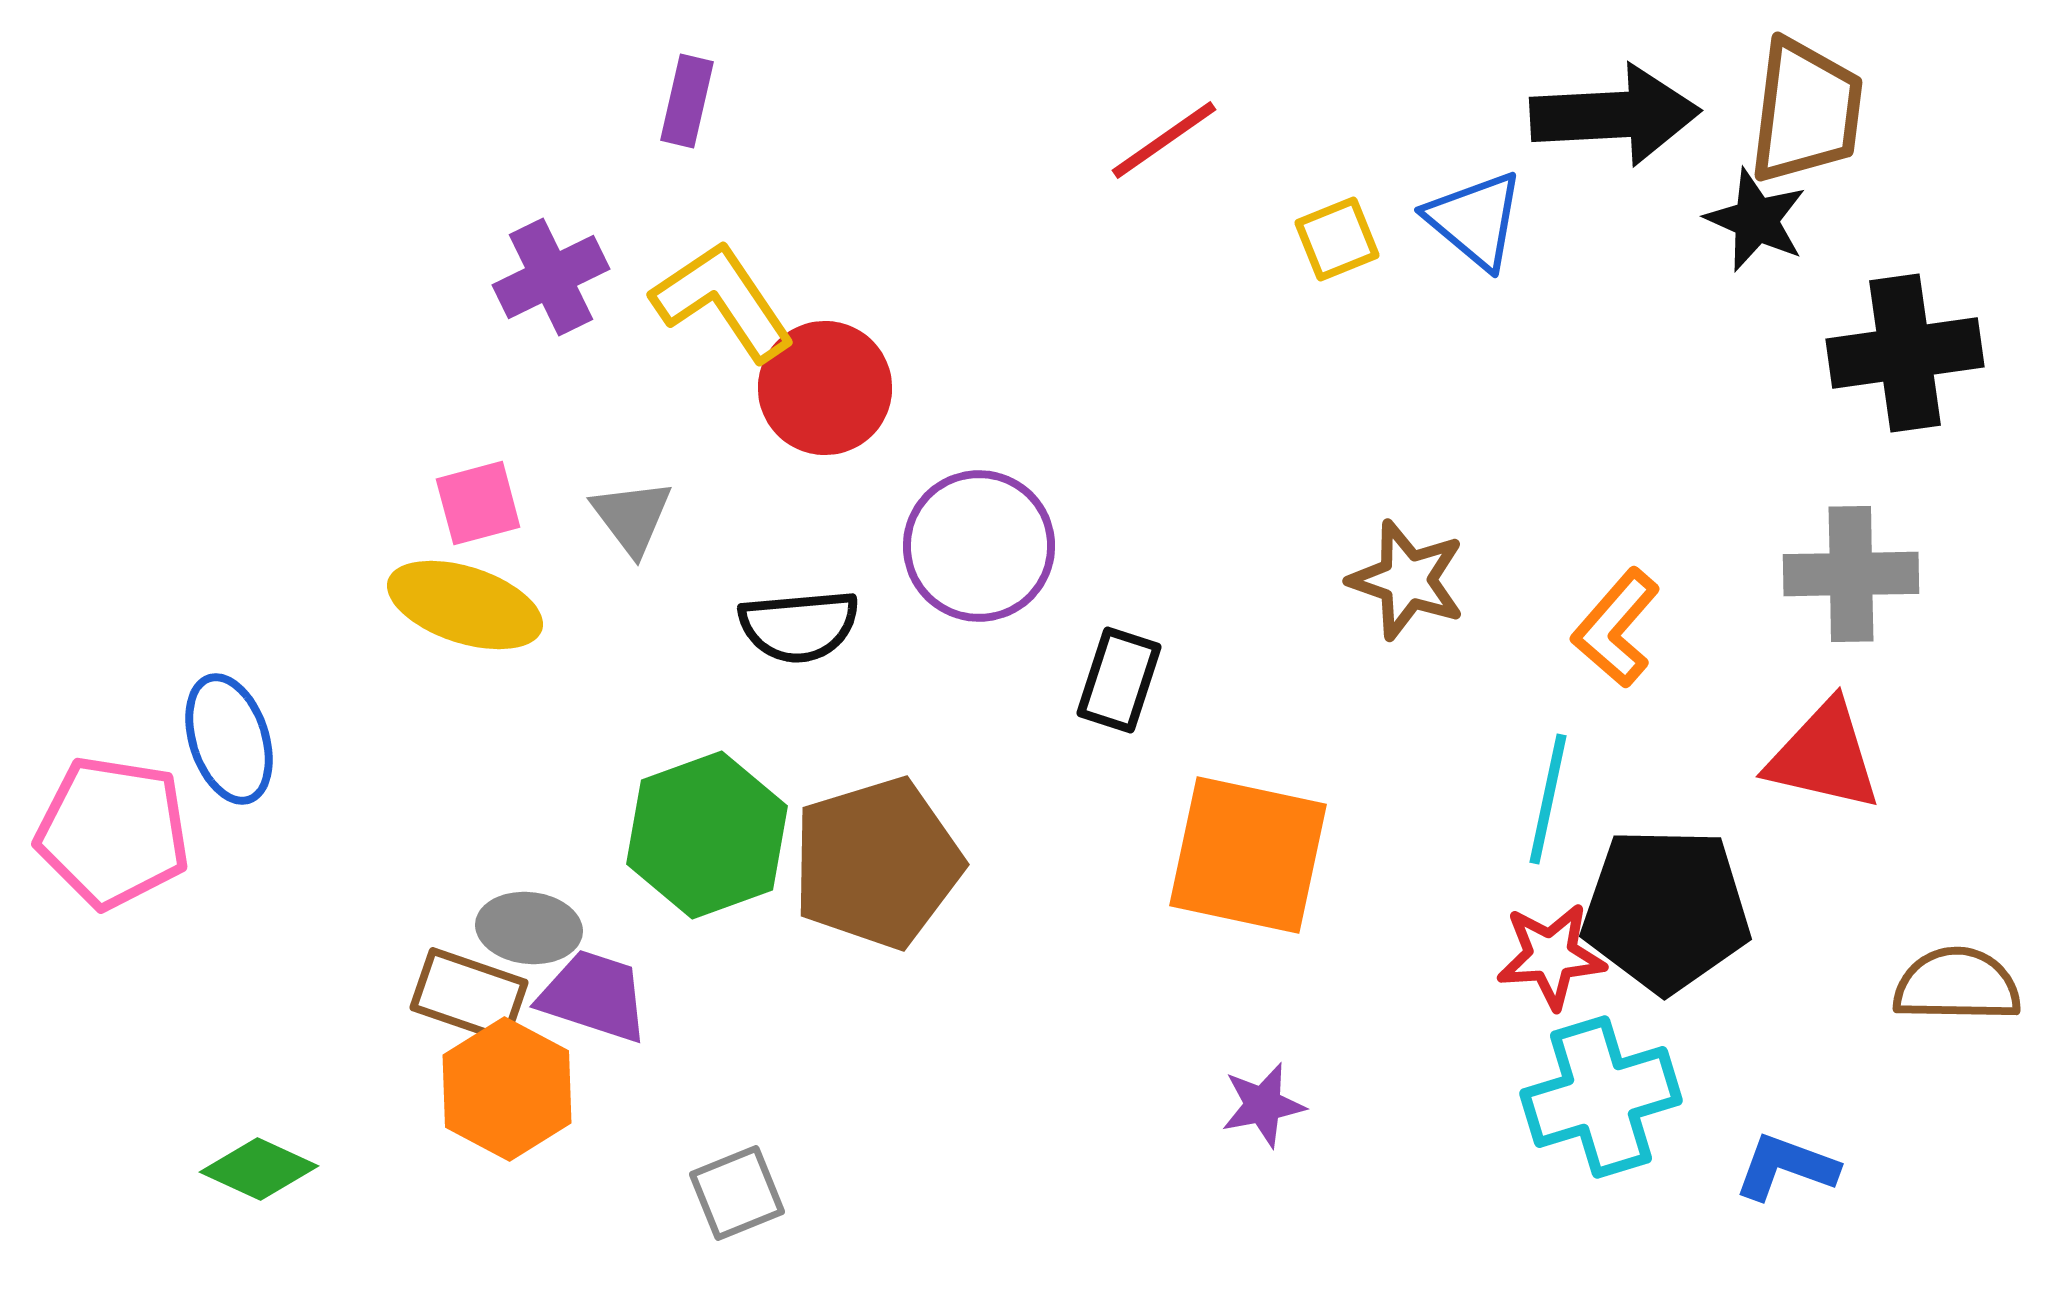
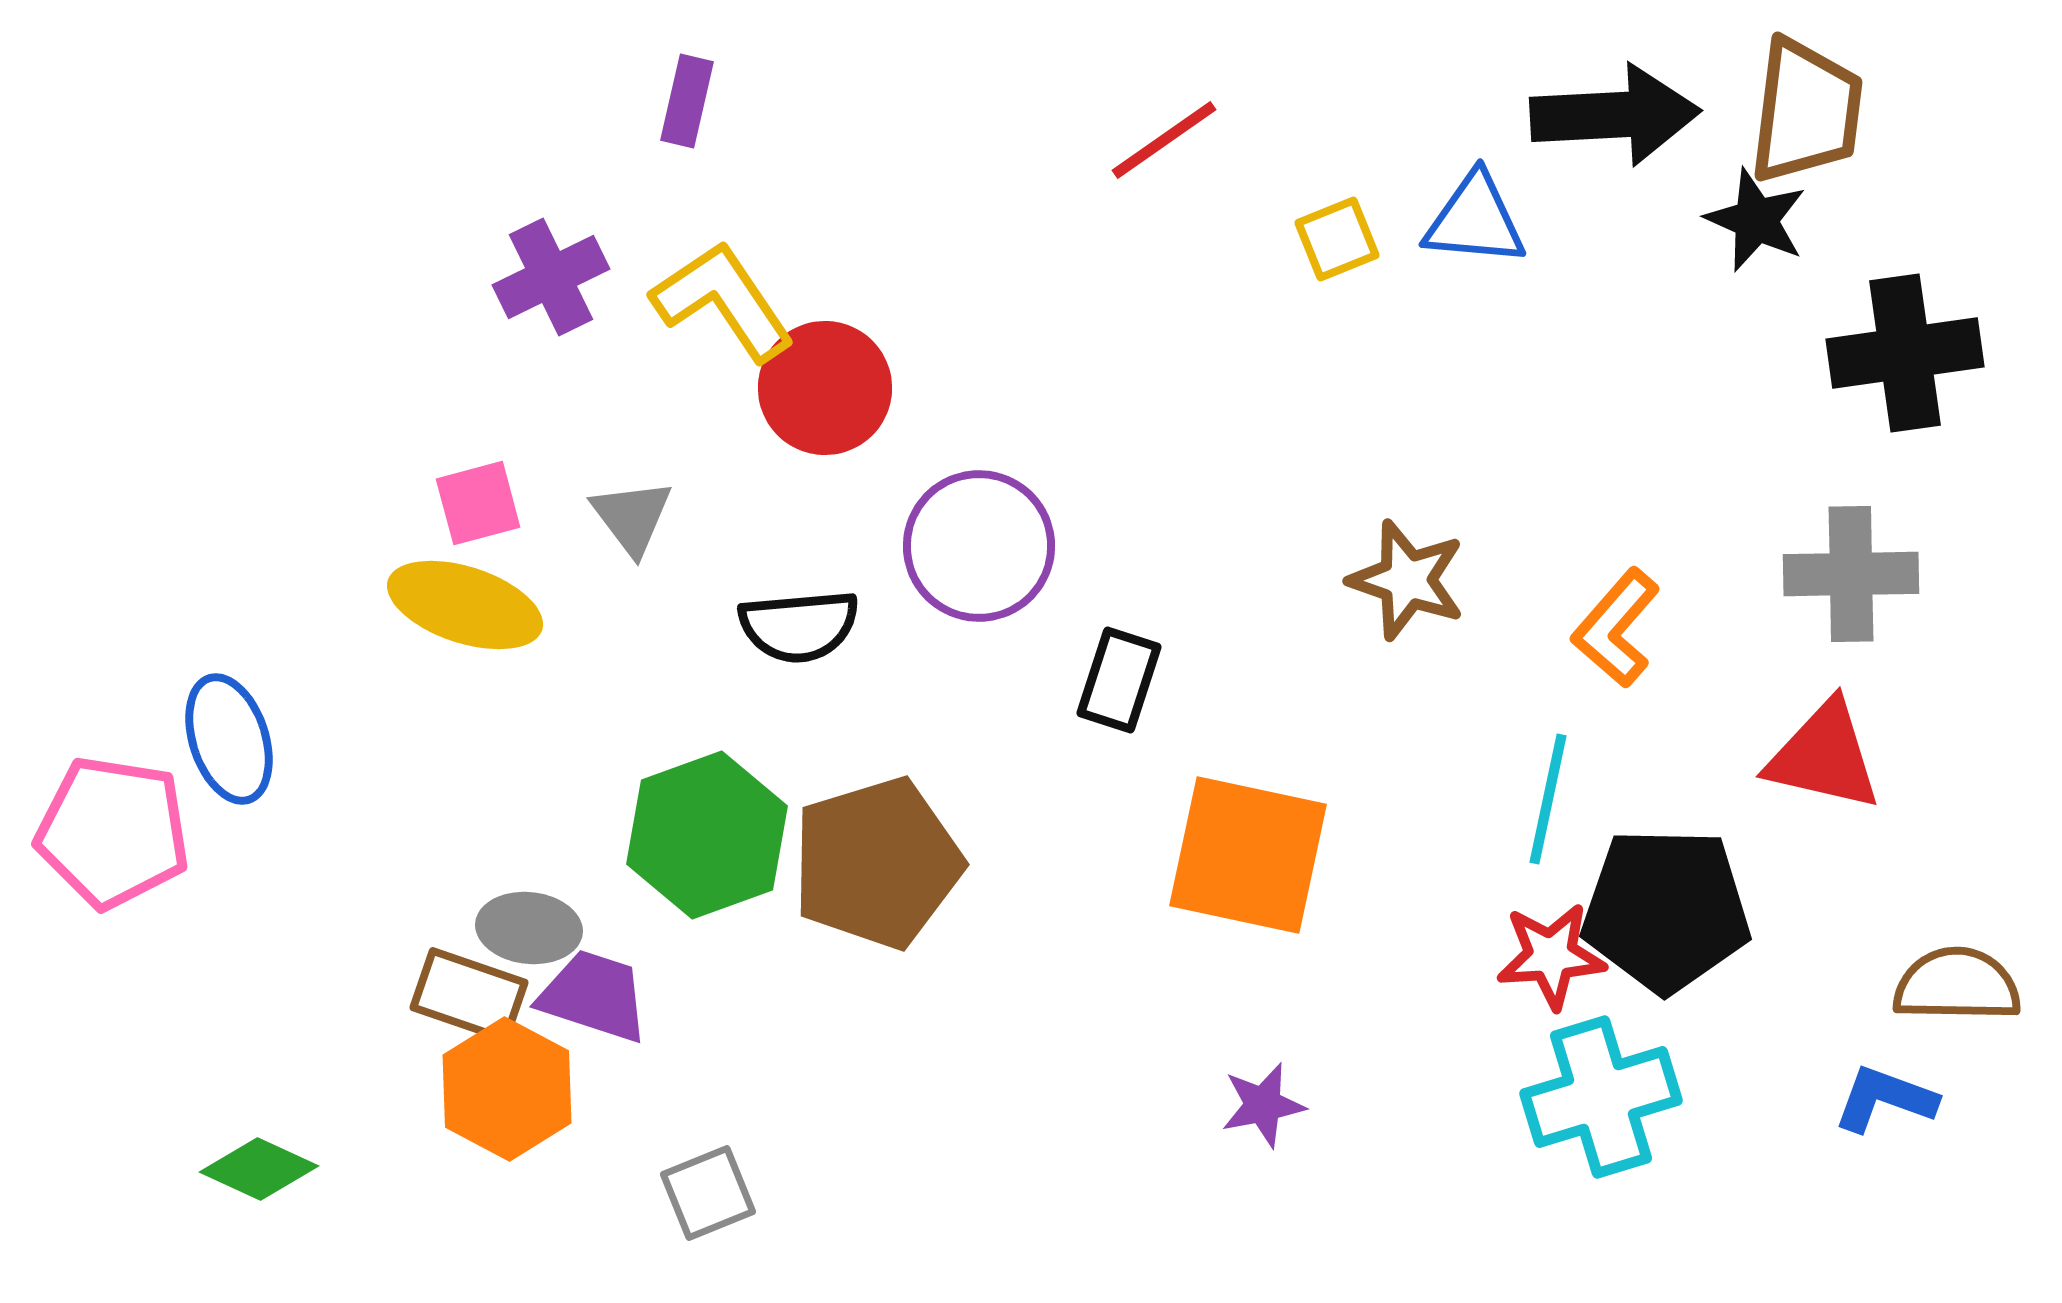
blue triangle: rotated 35 degrees counterclockwise
blue L-shape: moved 99 px right, 68 px up
gray square: moved 29 px left
